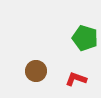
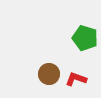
brown circle: moved 13 px right, 3 px down
